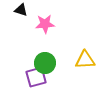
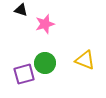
pink star: rotated 12 degrees counterclockwise
yellow triangle: rotated 25 degrees clockwise
purple square: moved 12 px left, 3 px up
